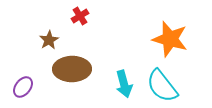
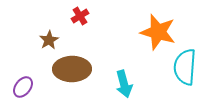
orange star: moved 12 px left, 7 px up
cyan semicircle: moved 23 px right, 19 px up; rotated 42 degrees clockwise
